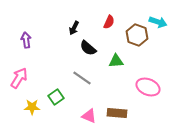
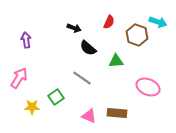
black arrow: rotated 96 degrees counterclockwise
